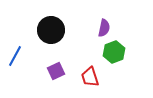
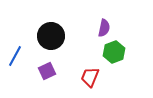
black circle: moved 6 px down
purple square: moved 9 px left
red trapezoid: rotated 40 degrees clockwise
